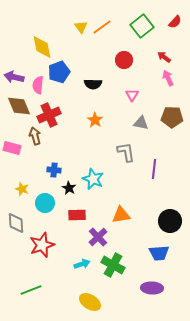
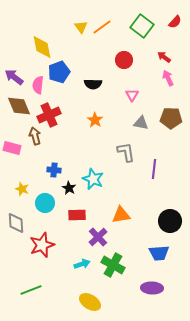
green square: rotated 15 degrees counterclockwise
purple arrow: rotated 24 degrees clockwise
brown pentagon: moved 1 px left, 1 px down
